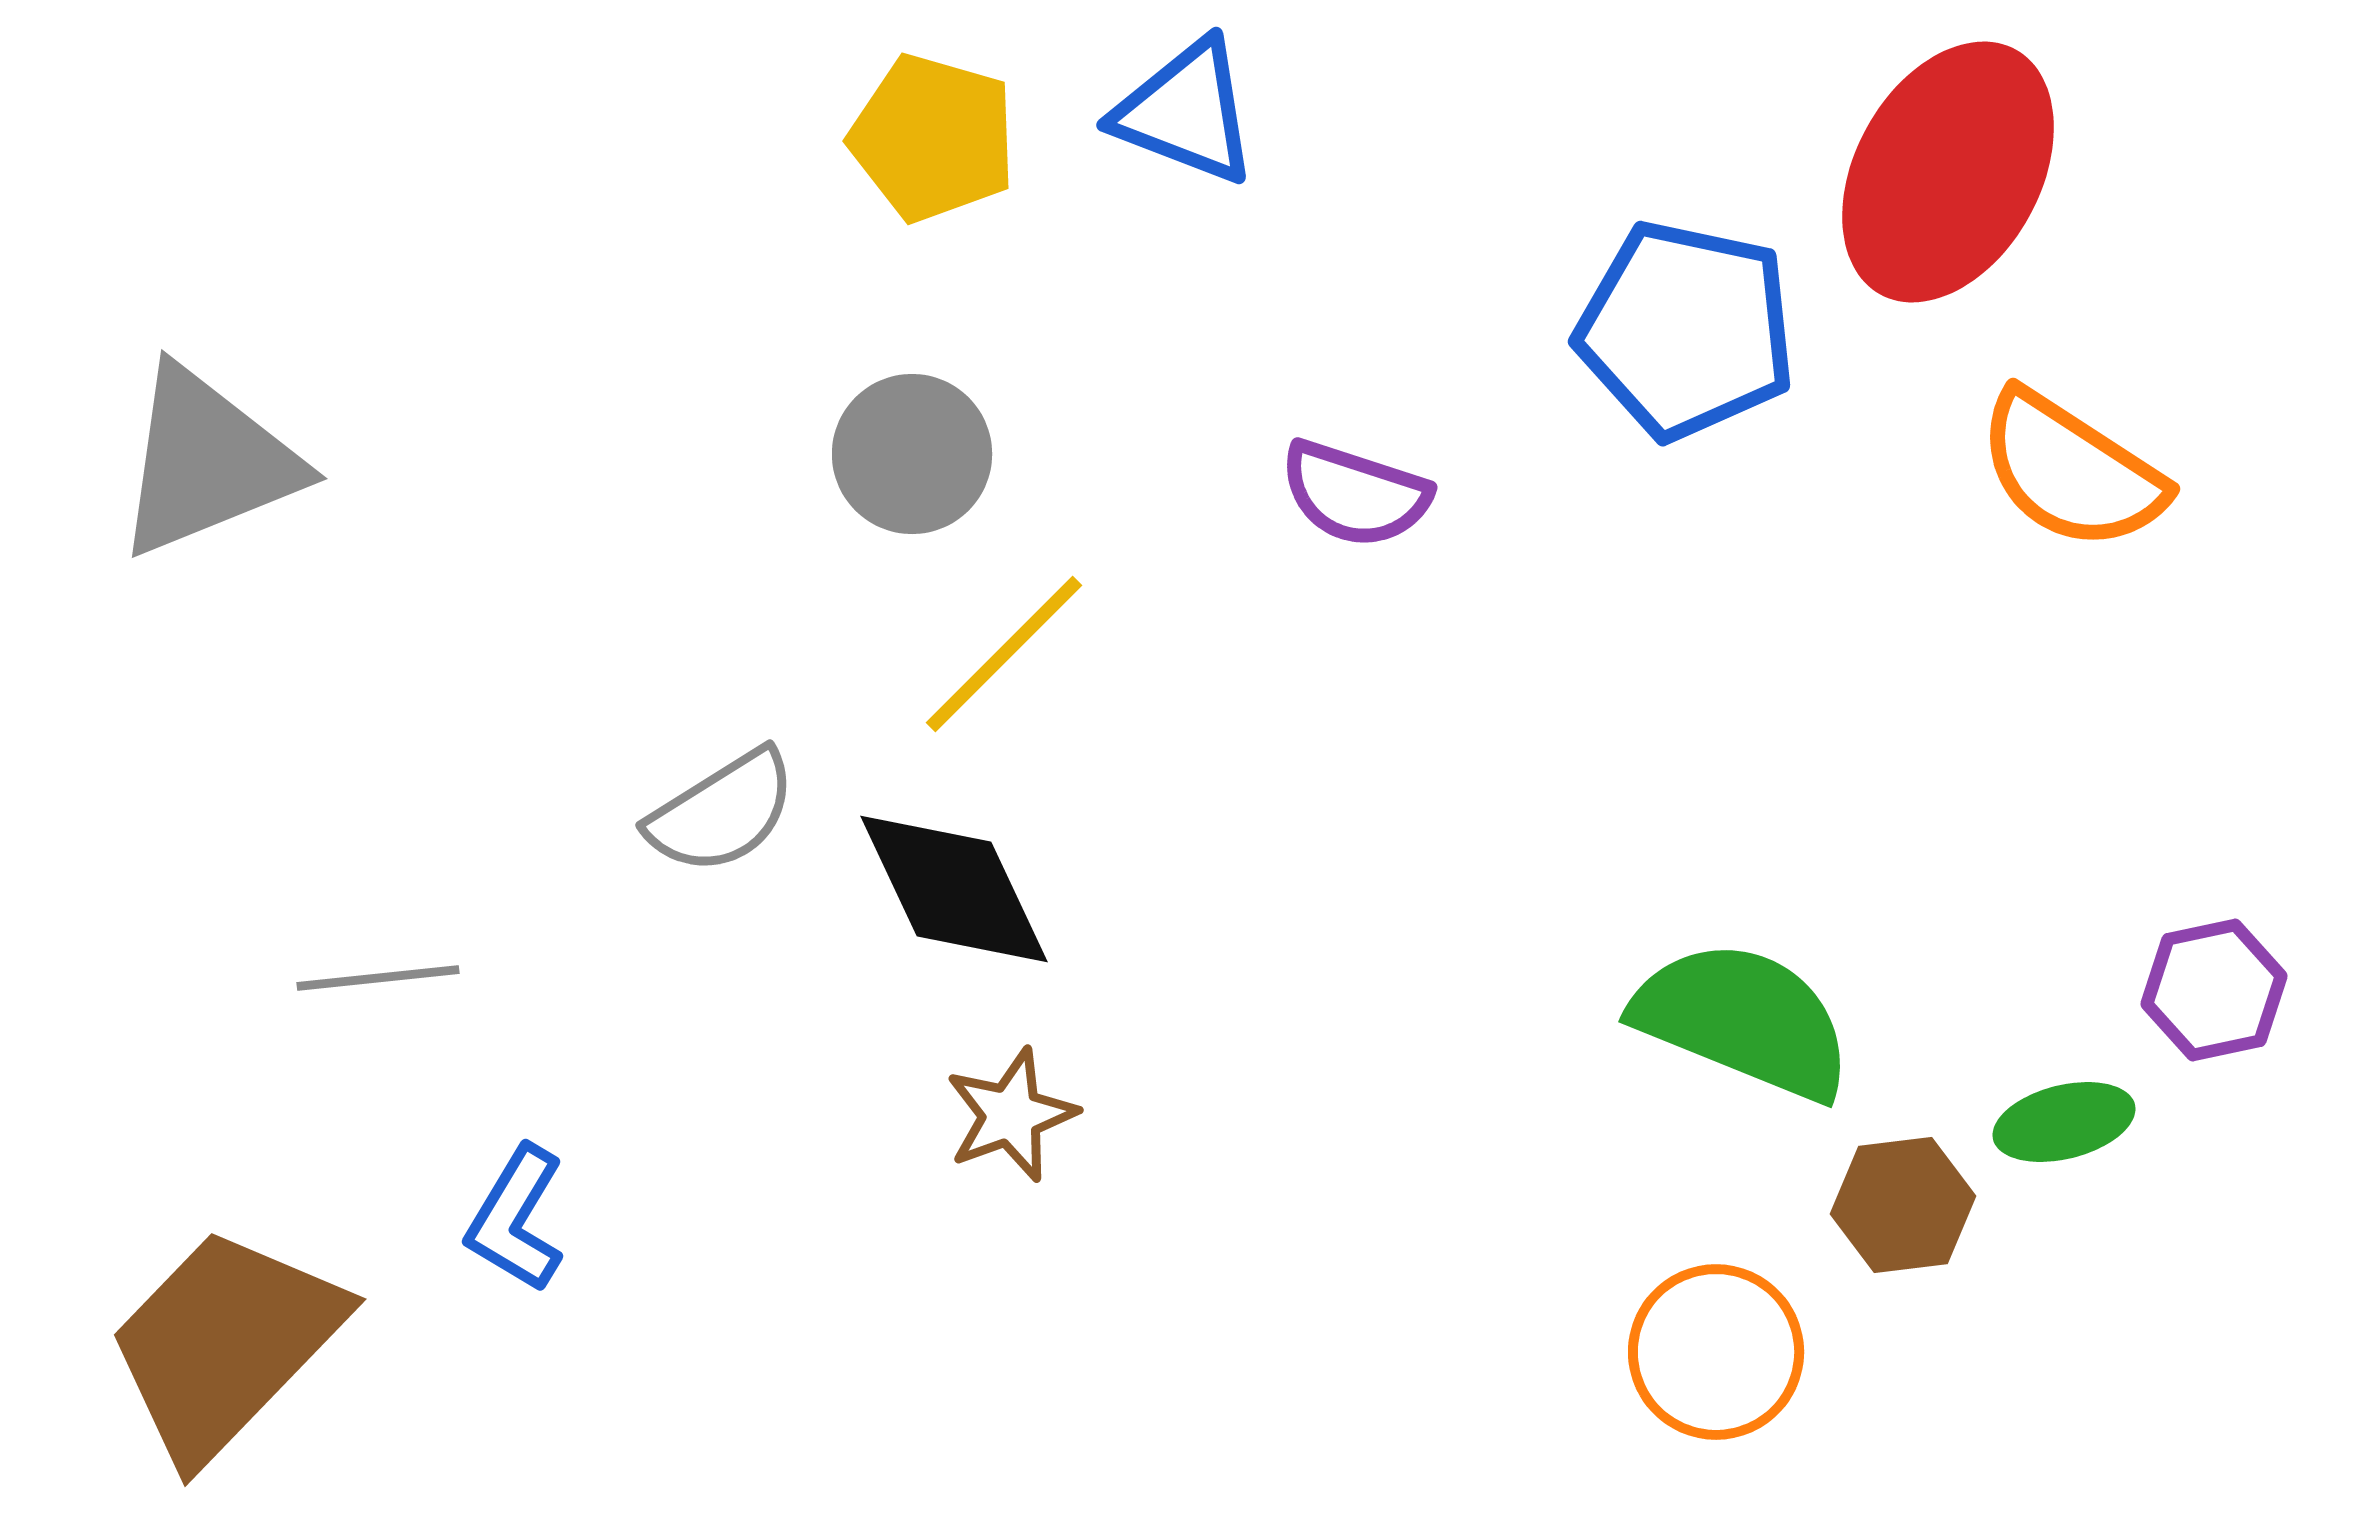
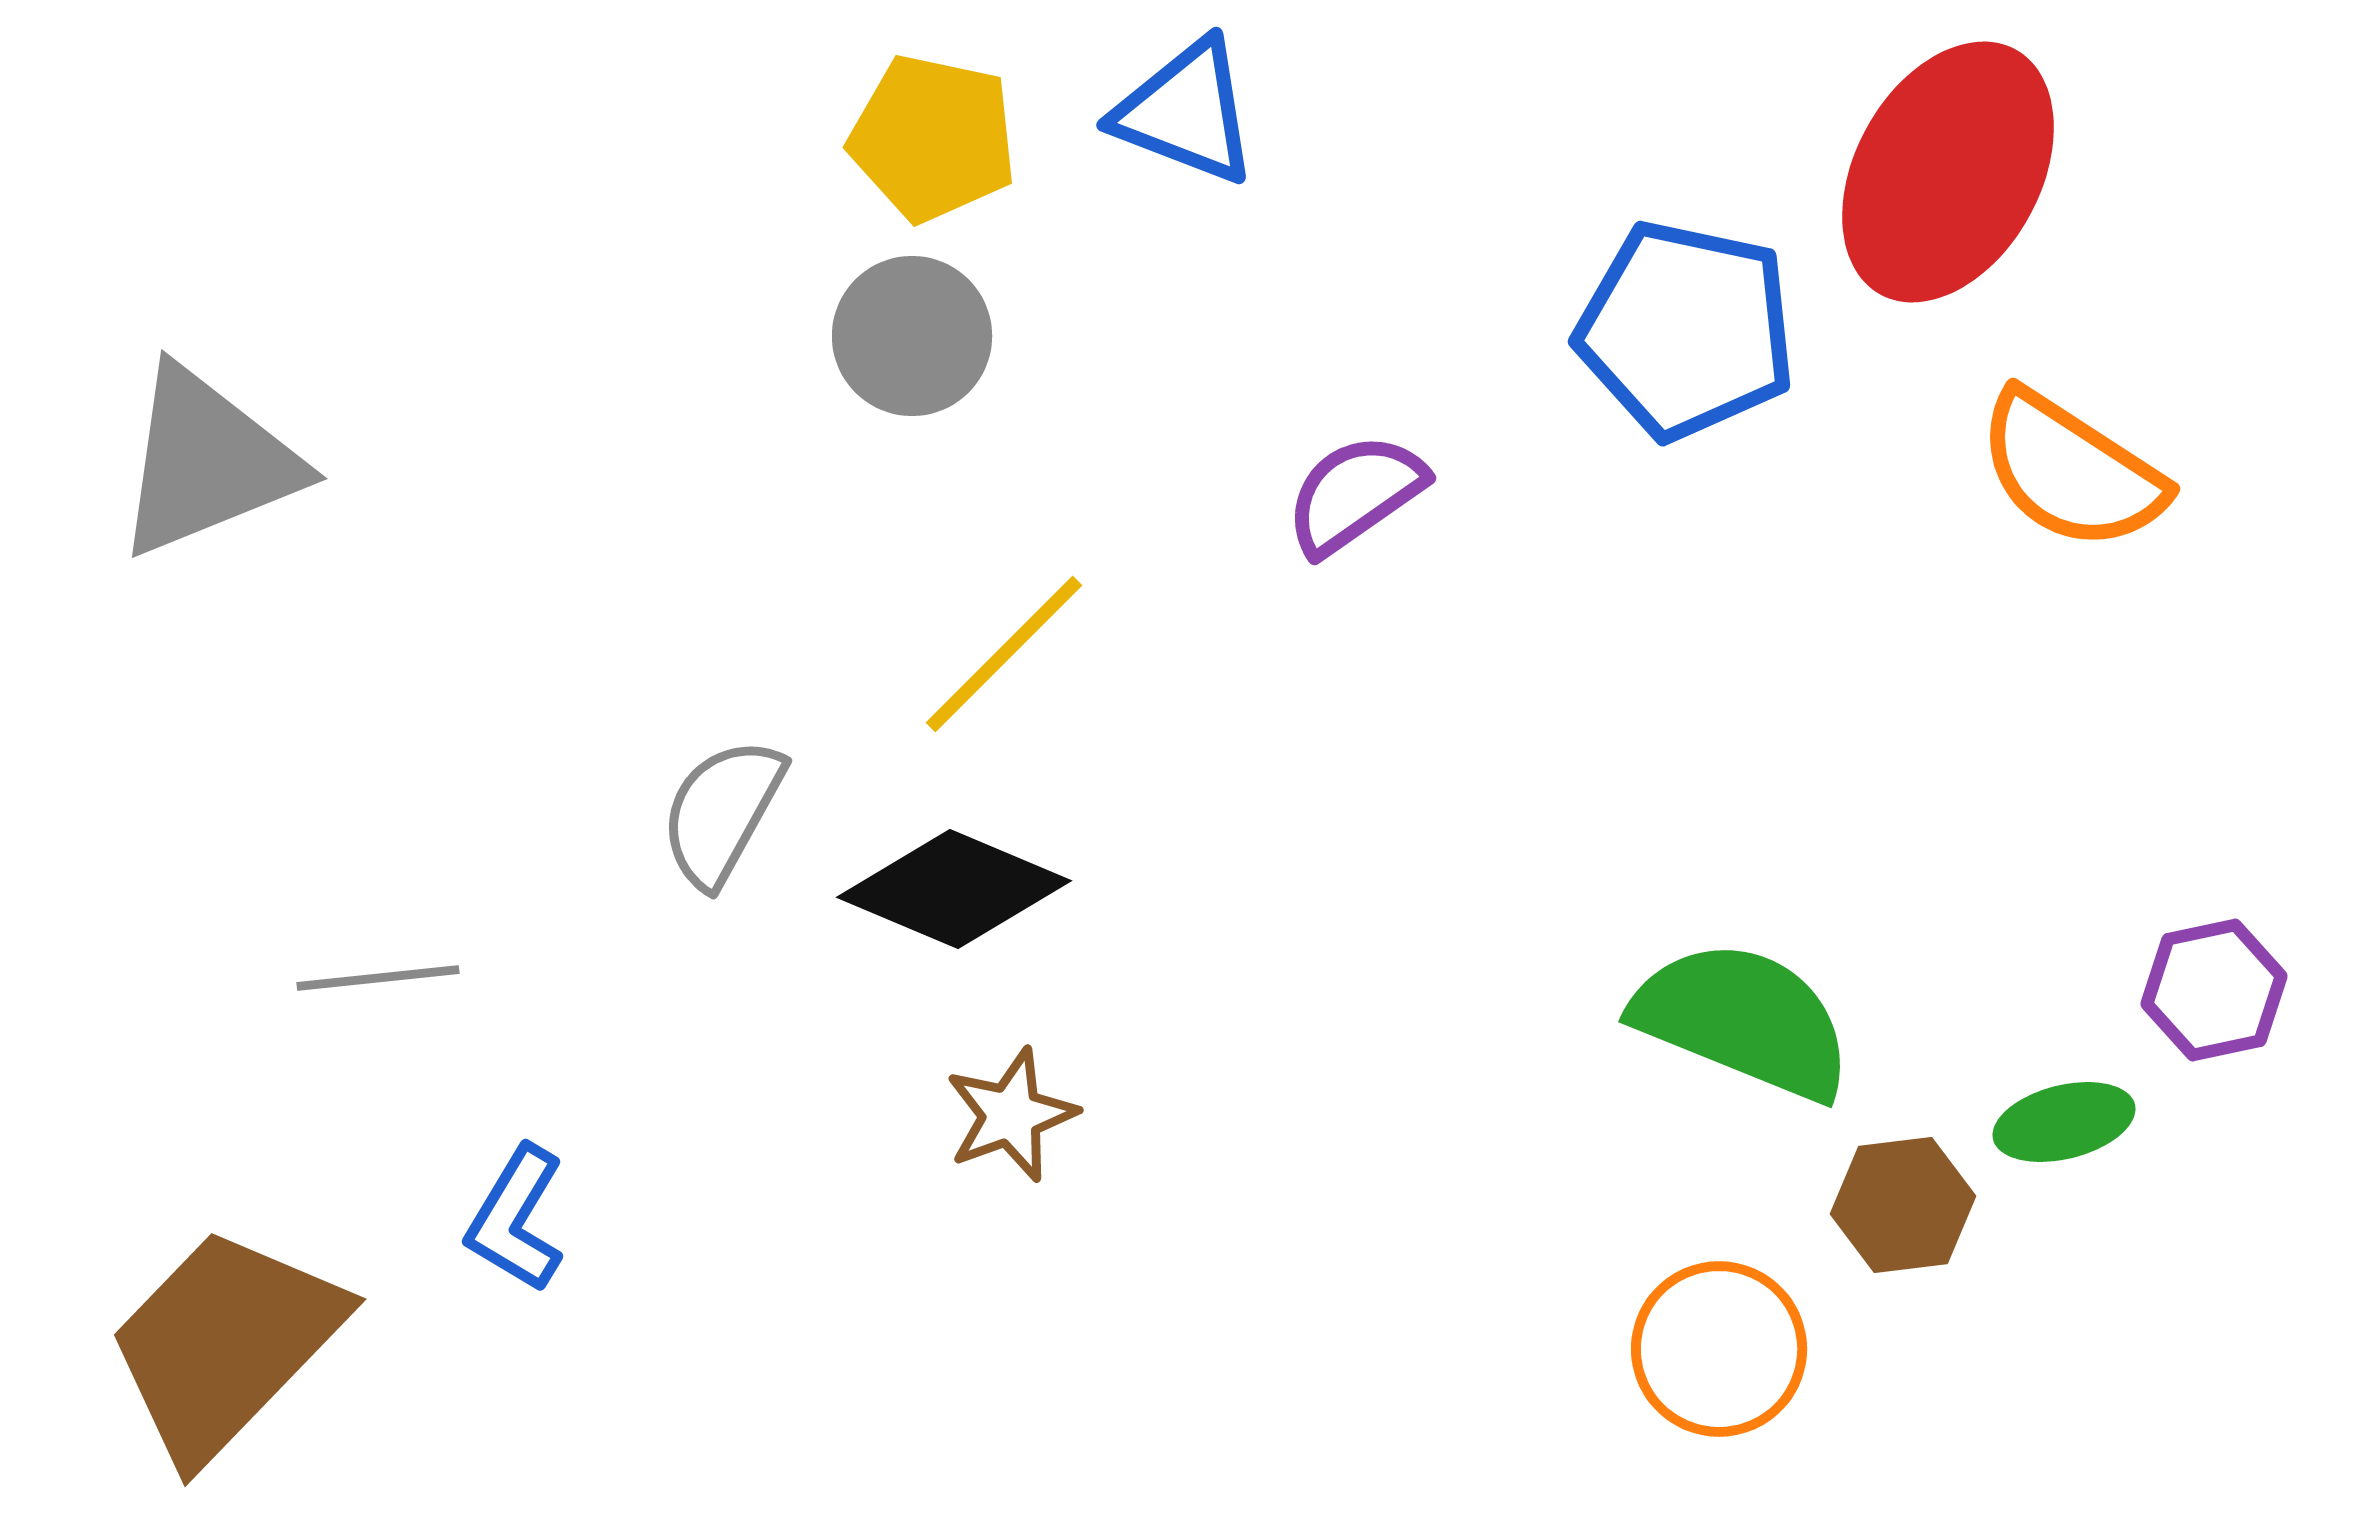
yellow pentagon: rotated 4 degrees counterclockwise
gray circle: moved 118 px up
purple semicircle: rotated 127 degrees clockwise
gray semicircle: rotated 151 degrees clockwise
black diamond: rotated 42 degrees counterclockwise
orange circle: moved 3 px right, 3 px up
